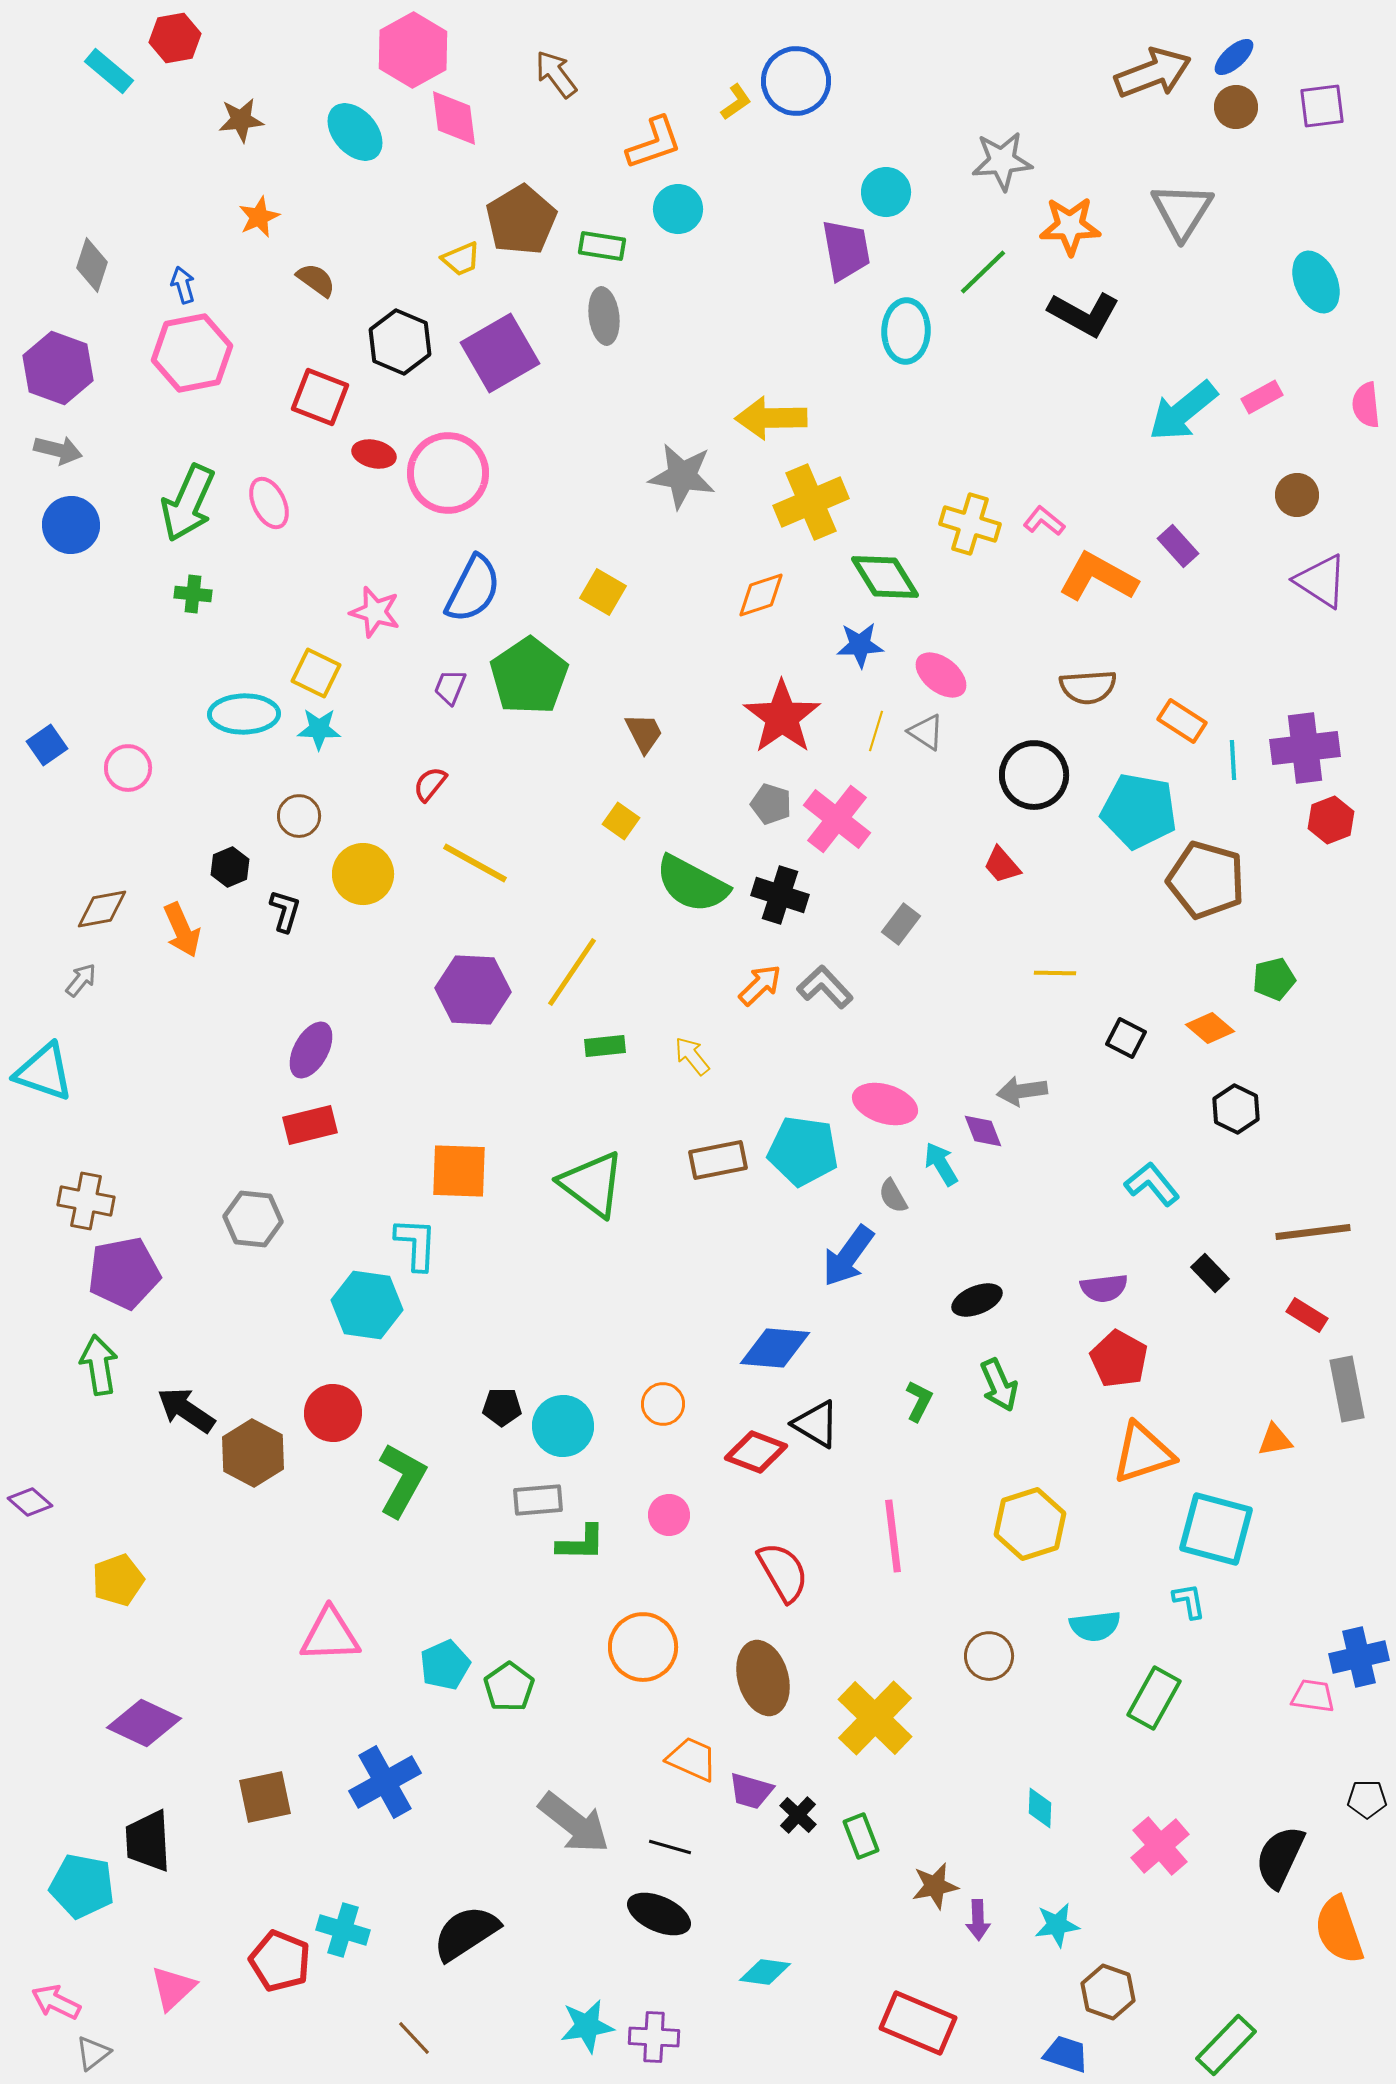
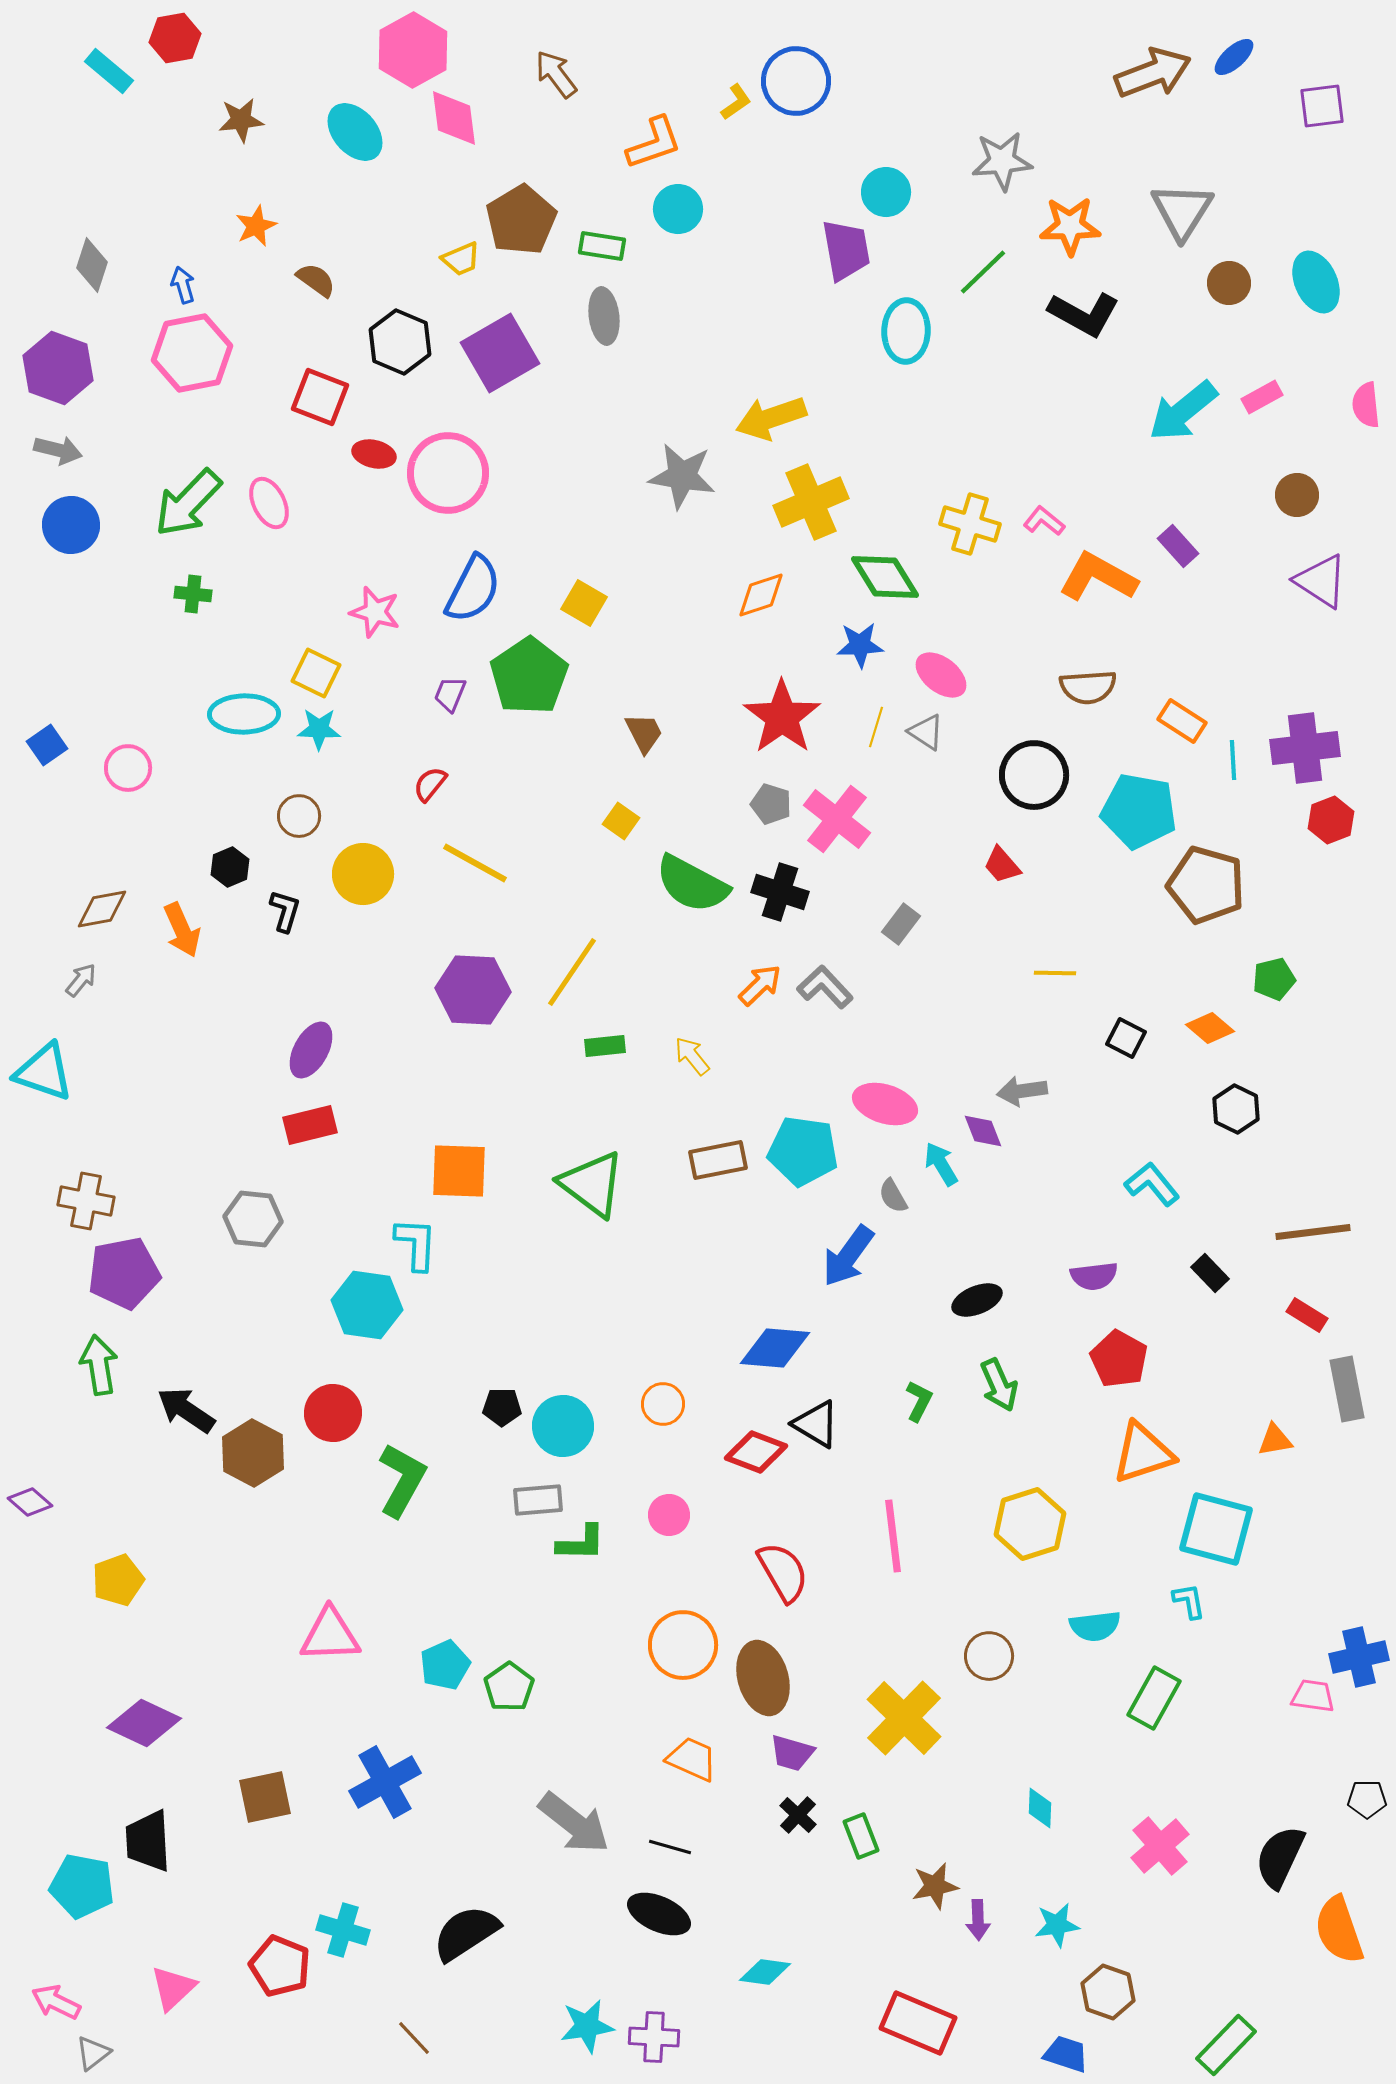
brown circle at (1236, 107): moved 7 px left, 176 px down
orange star at (259, 217): moved 3 px left, 9 px down
yellow arrow at (771, 418): rotated 18 degrees counterclockwise
green arrow at (188, 503): rotated 20 degrees clockwise
yellow square at (603, 592): moved 19 px left, 11 px down
purple trapezoid at (450, 687): moved 7 px down
yellow line at (876, 731): moved 4 px up
brown pentagon at (1206, 880): moved 5 px down
black cross at (780, 895): moved 3 px up
purple semicircle at (1104, 1288): moved 10 px left, 12 px up
orange circle at (643, 1647): moved 40 px right, 2 px up
yellow cross at (875, 1718): moved 29 px right
purple trapezoid at (751, 1791): moved 41 px right, 38 px up
red pentagon at (280, 1961): moved 5 px down
